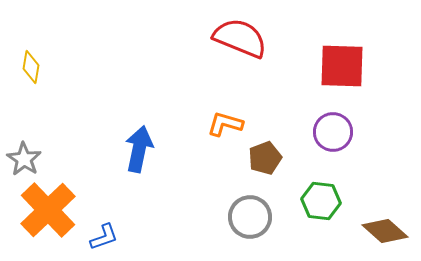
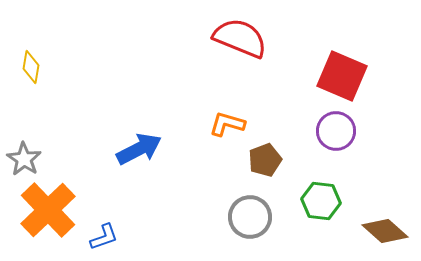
red square: moved 10 px down; rotated 21 degrees clockwise
orange L-shape: moved 2 px right
purple circle: moved 3 px right, 1 px up
blue arrow: rotated 51 degrees clockwise
brown pentagon: moved 2 px down
